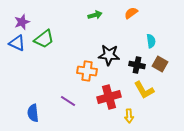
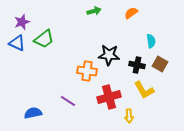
green arrow: moved 1 px left, 4 px up
blue semicircle: rotated 84 degrees clockwise
